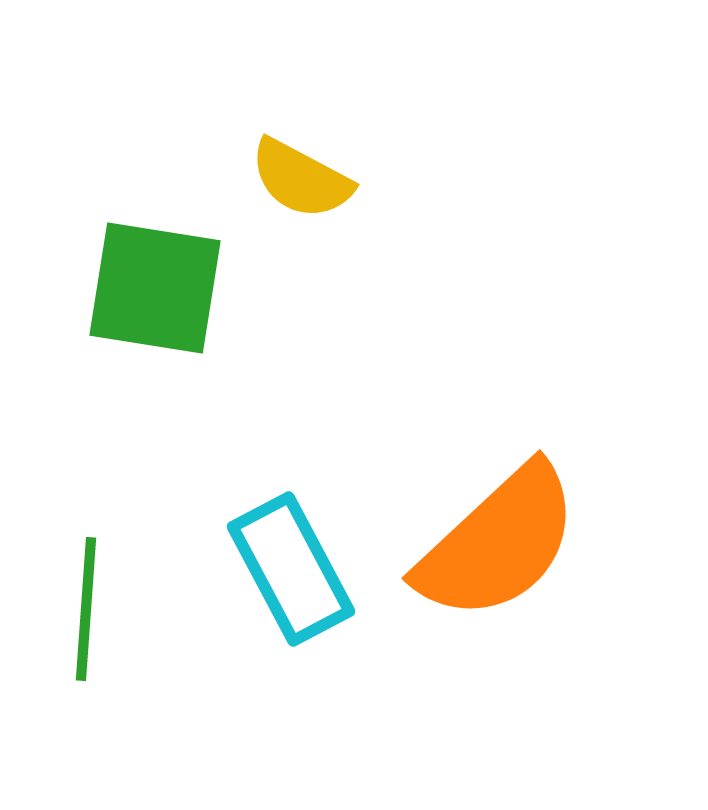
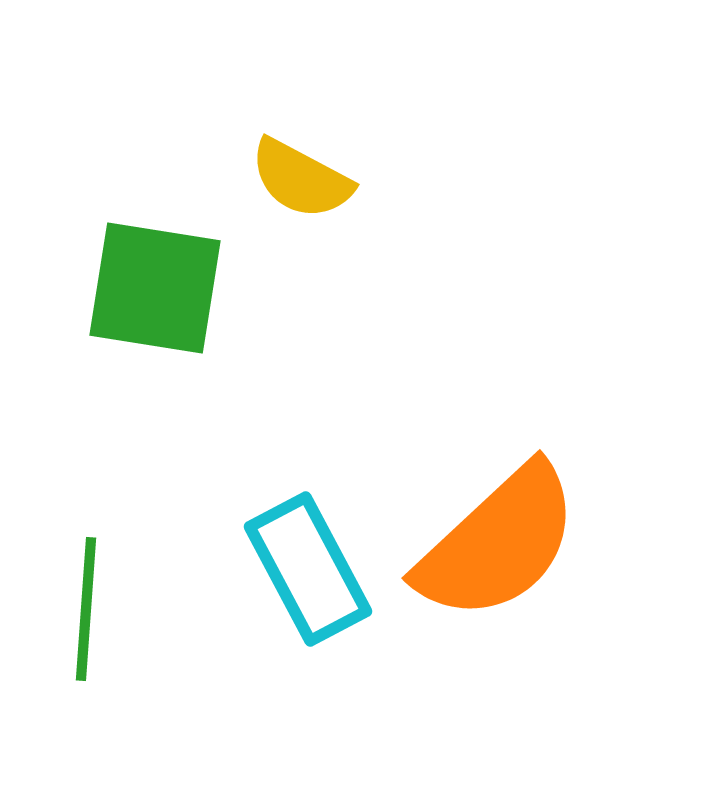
cyan rectangle: moved 17 px right
